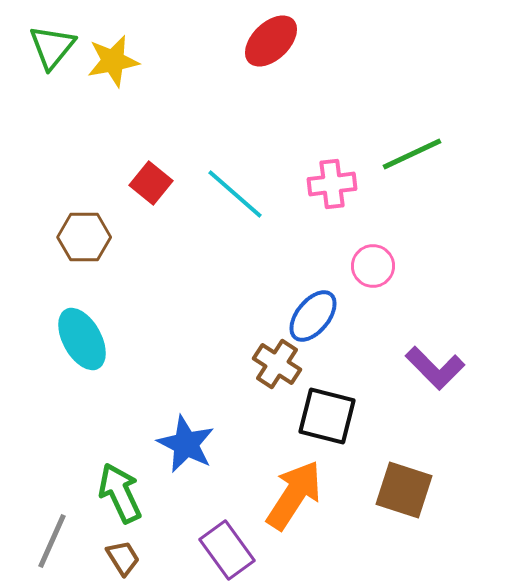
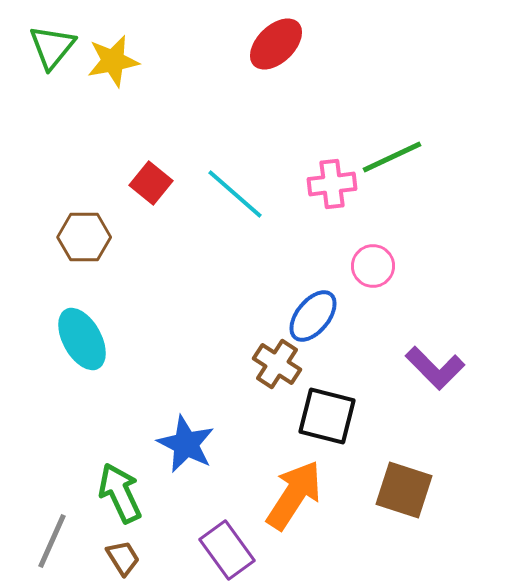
red ellipse: moved 5 px right, 3 px down
green line: moved 20 px left, 3 px down
